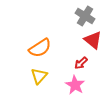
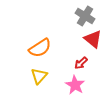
red triangle: moved 1 px up
